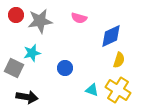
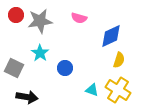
cyan star: moved 8 px right; rotated 24 degrees counterclockwise
